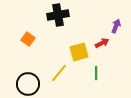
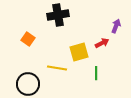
yellow line: moved 2 px left, 5 px up; rotated 60 degrees clockwise
